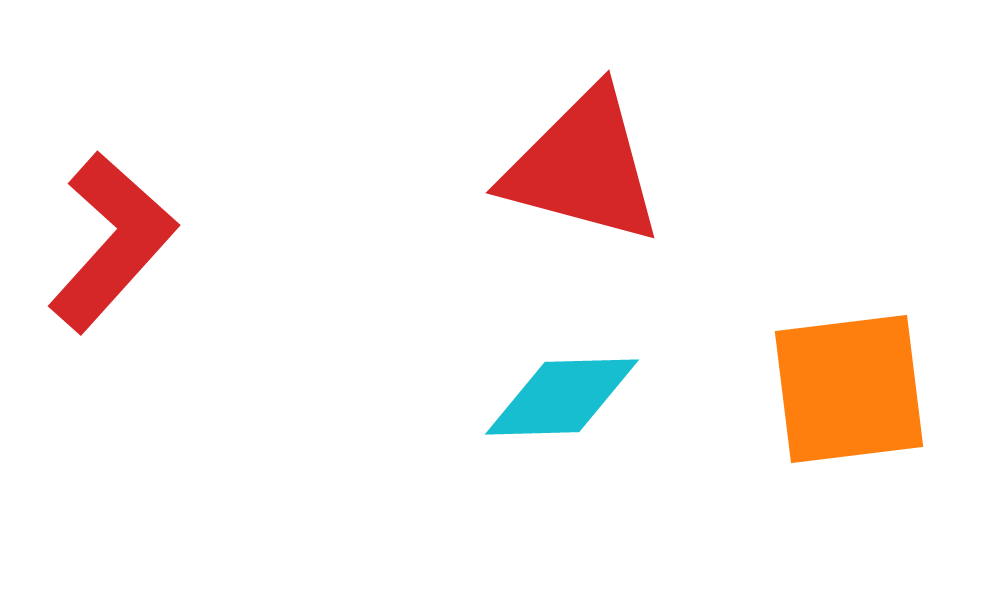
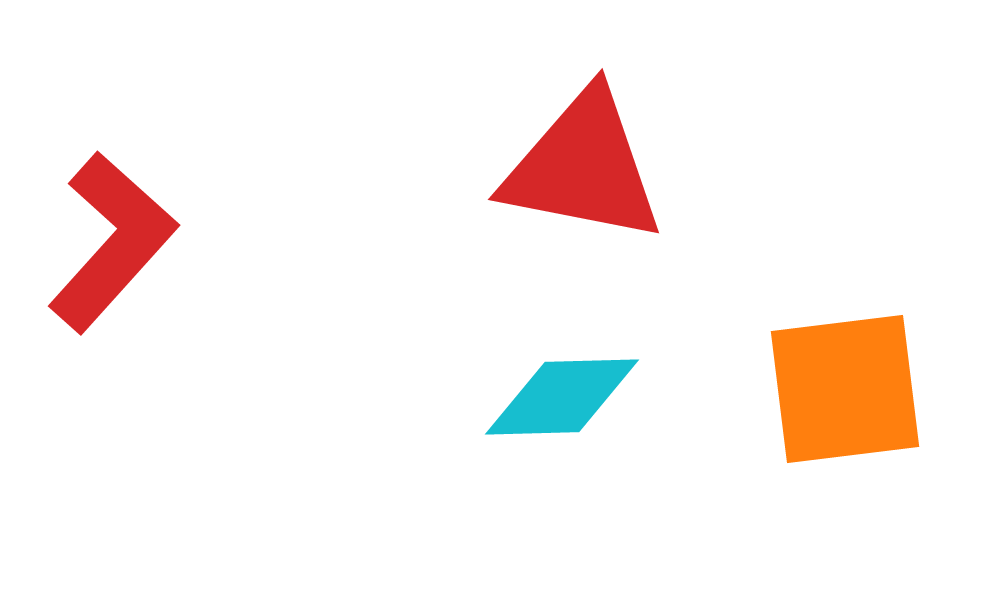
red triangle: rotated 4 degrees counterclockwise
orange square: moved 4 px left
